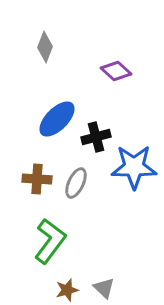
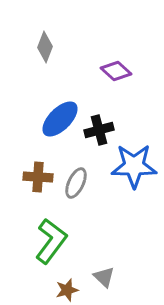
blue ellipse: moved 3 px right
black cross: moved 3 px right, 7 px up
blue star: moved 1 px up
brown cross: moved 1 px right, 2 px up
green L-shape: moved 1 px right
gray triangle: moved 11 px up
